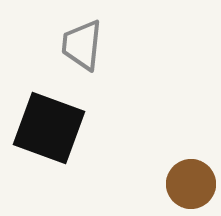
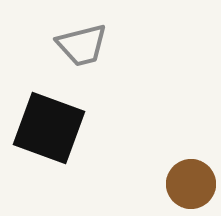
gray trapezoid: rotated 110 degrees counterclockwise
